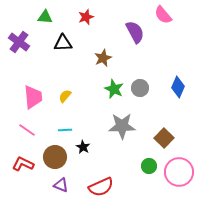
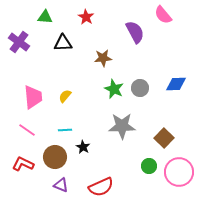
red star: rotated 21 degrees counterclockwise
brown star: rotated 18 degrees clockwise
blue diamond: moved 2 px left, 3 px up; rotated 65 degrees clockwise
